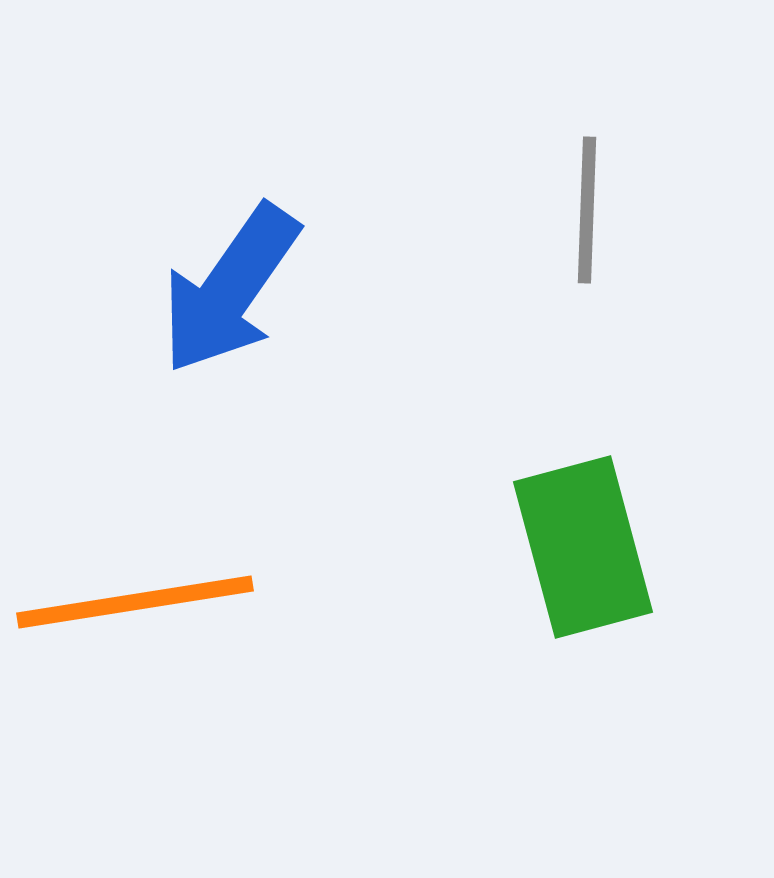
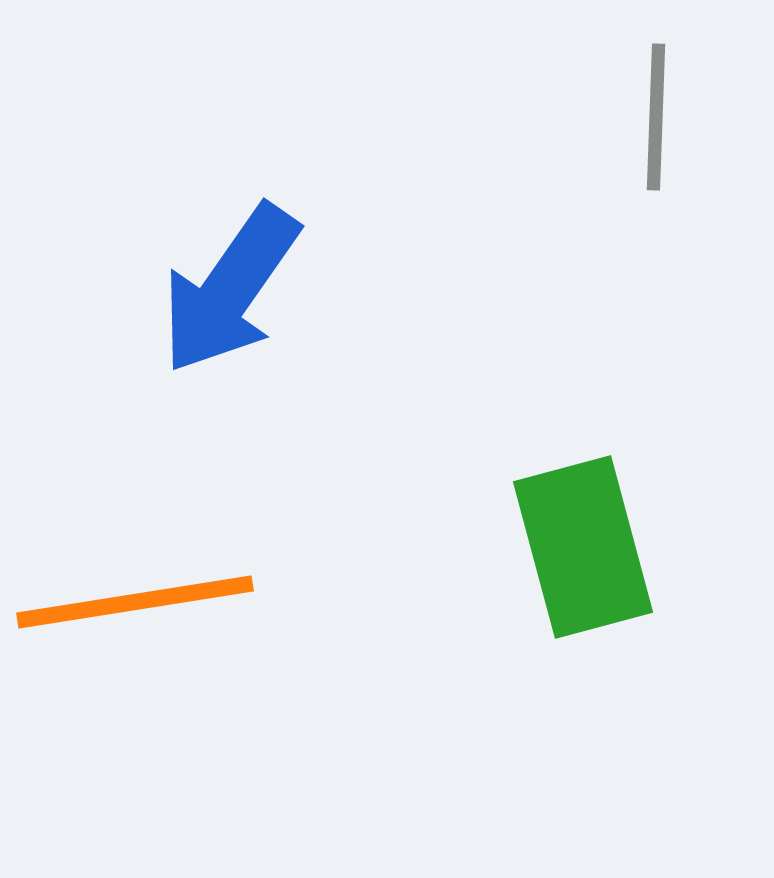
gray line: moved 69 px right, 93 px up
